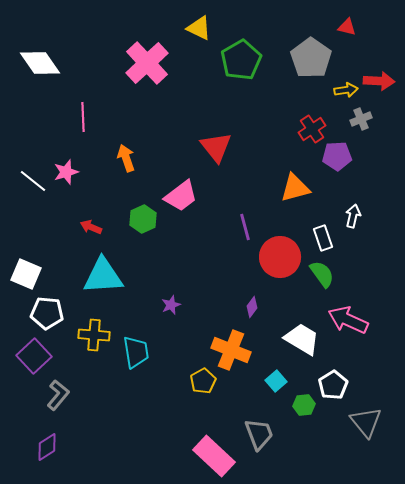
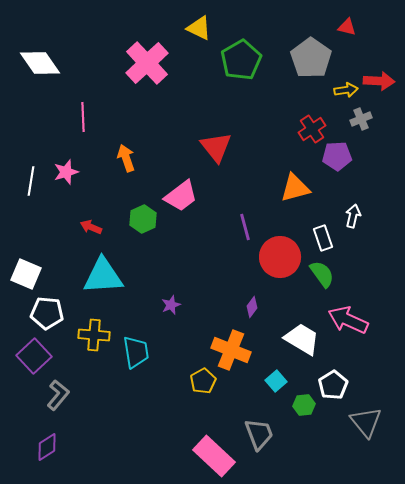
white line at (33, 181): moved 2 px left; rotated 60 degrees clockwise
